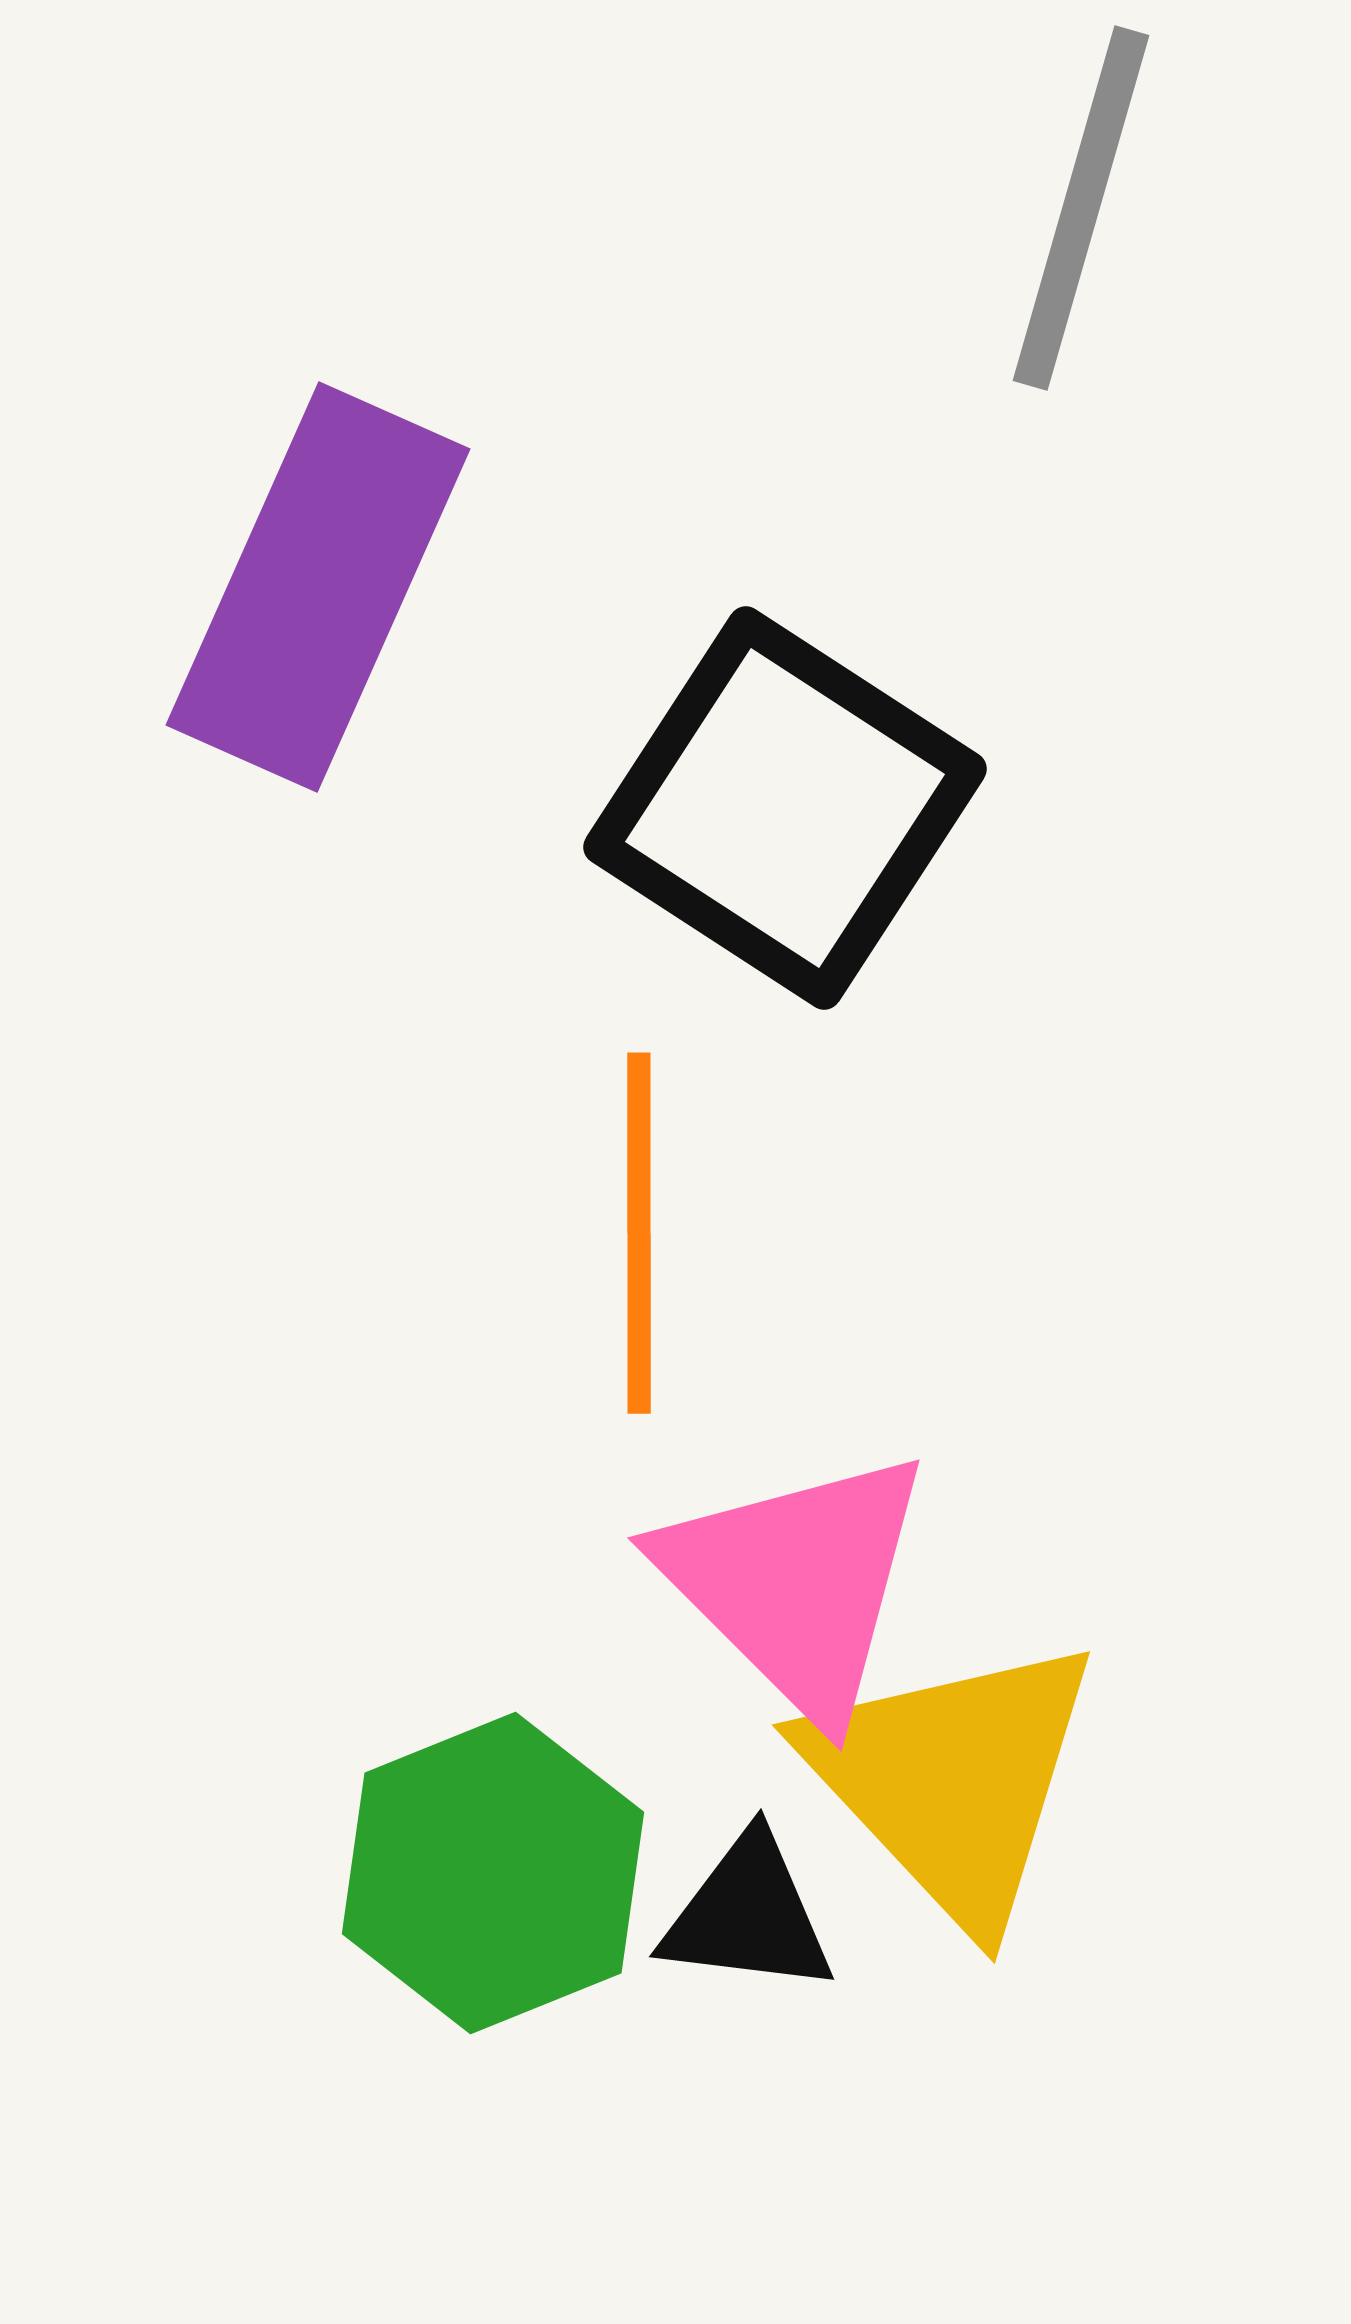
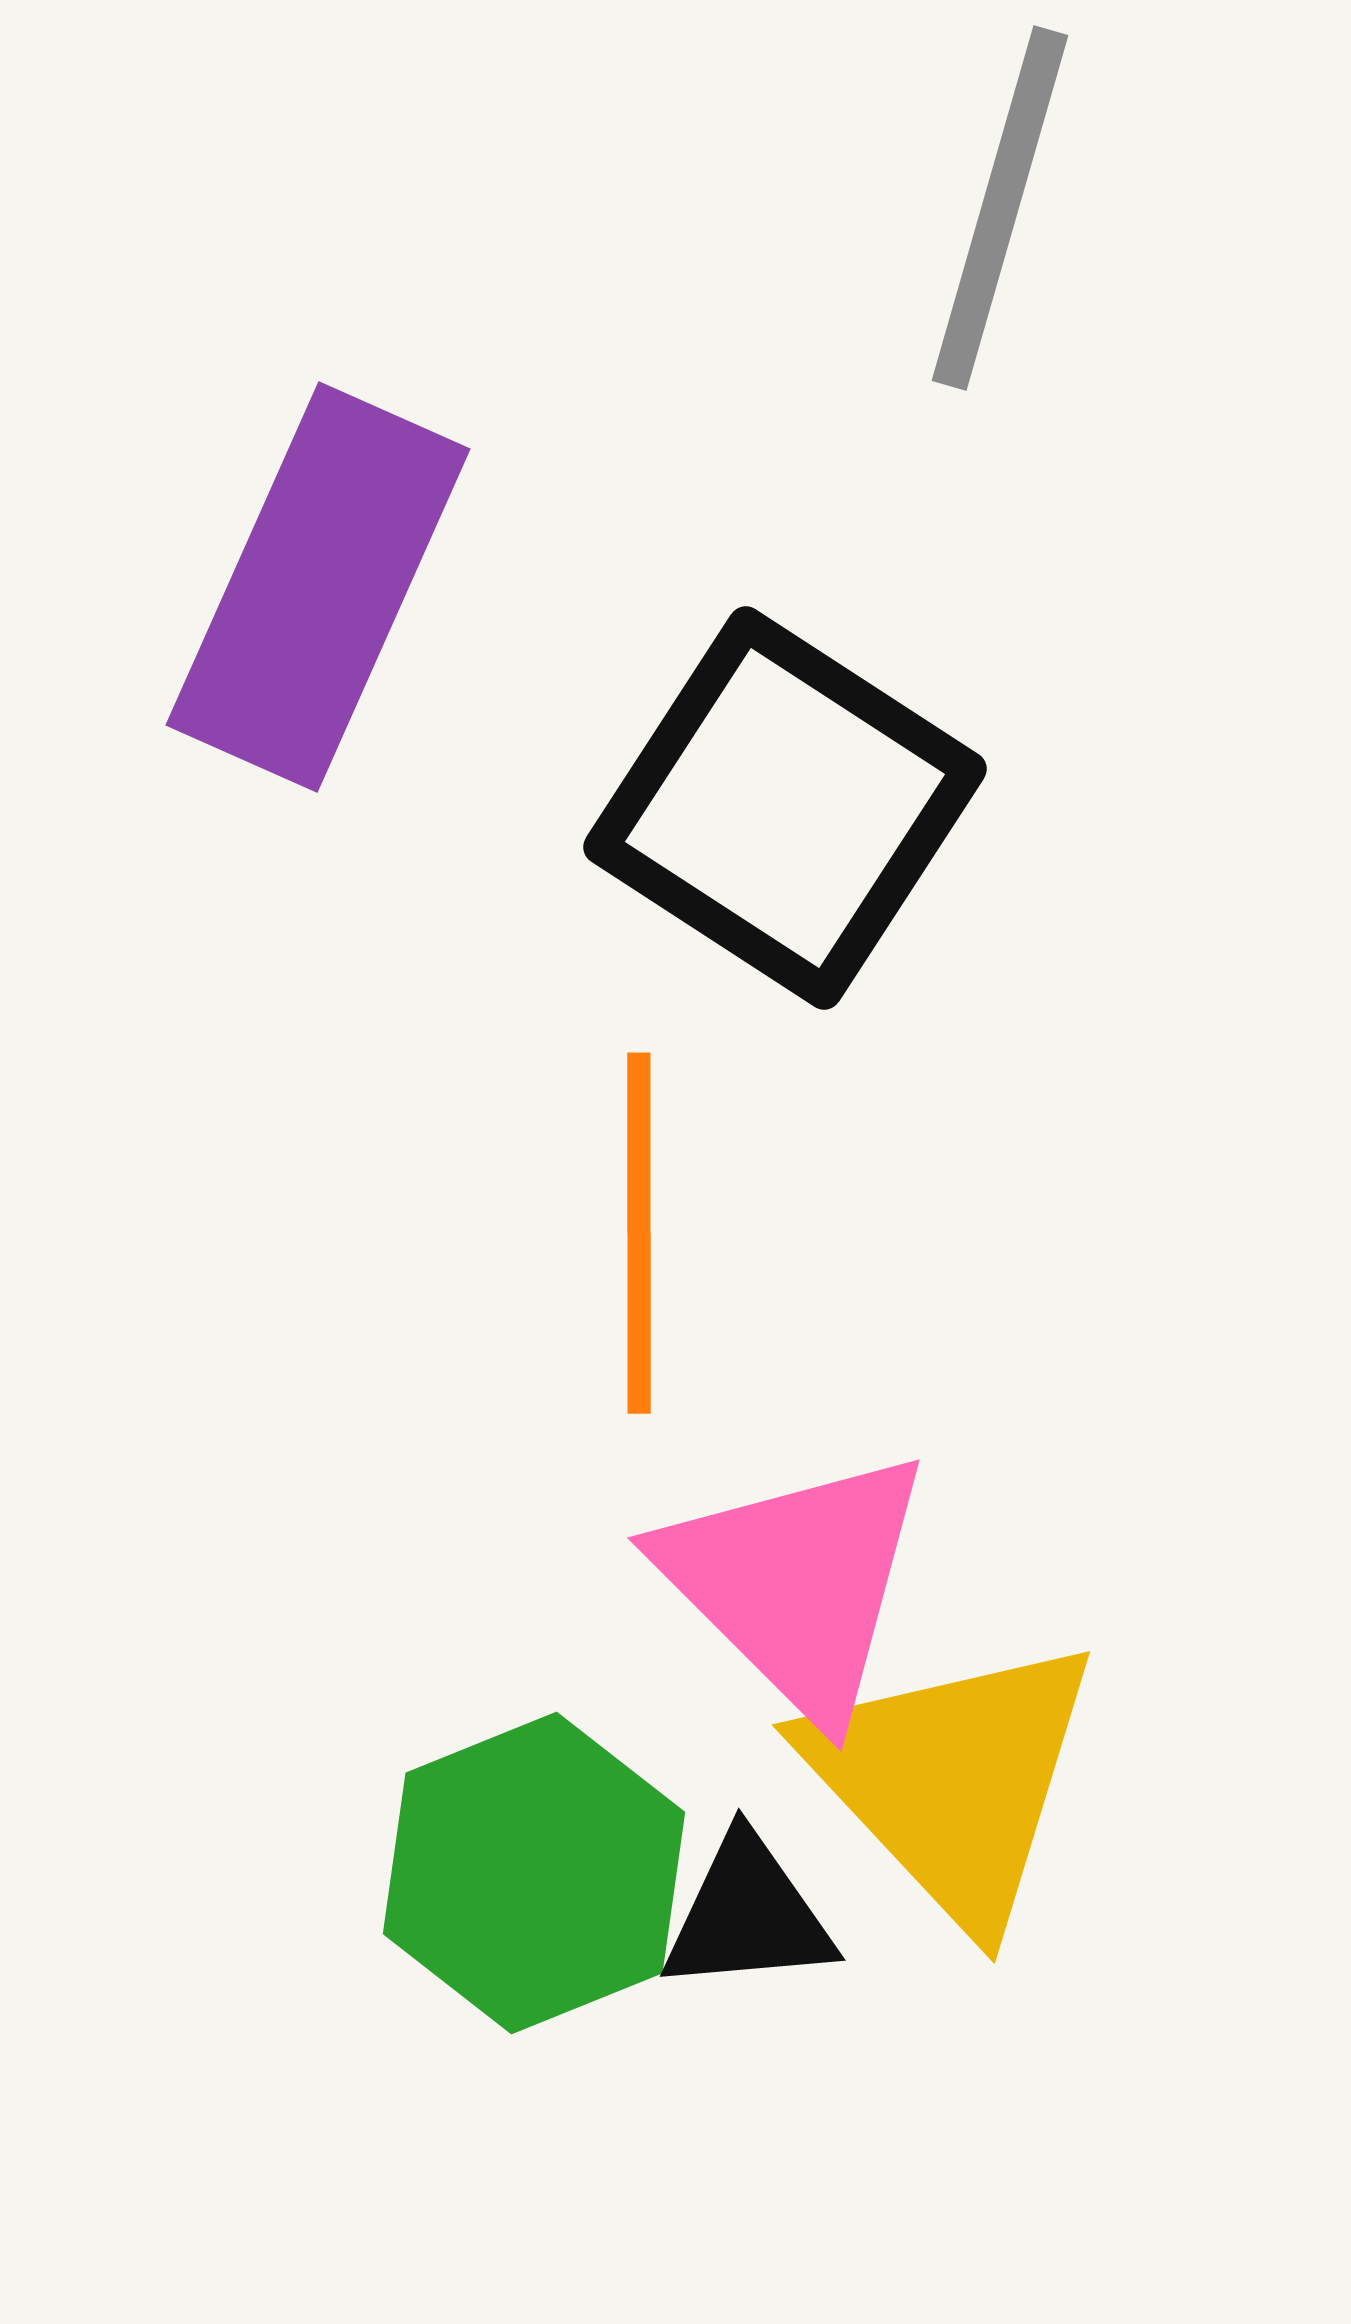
gray line: moved 81 px left
green hexagon: moved 41 px right
black triangle: rotated 12 degrees counterclockwise
